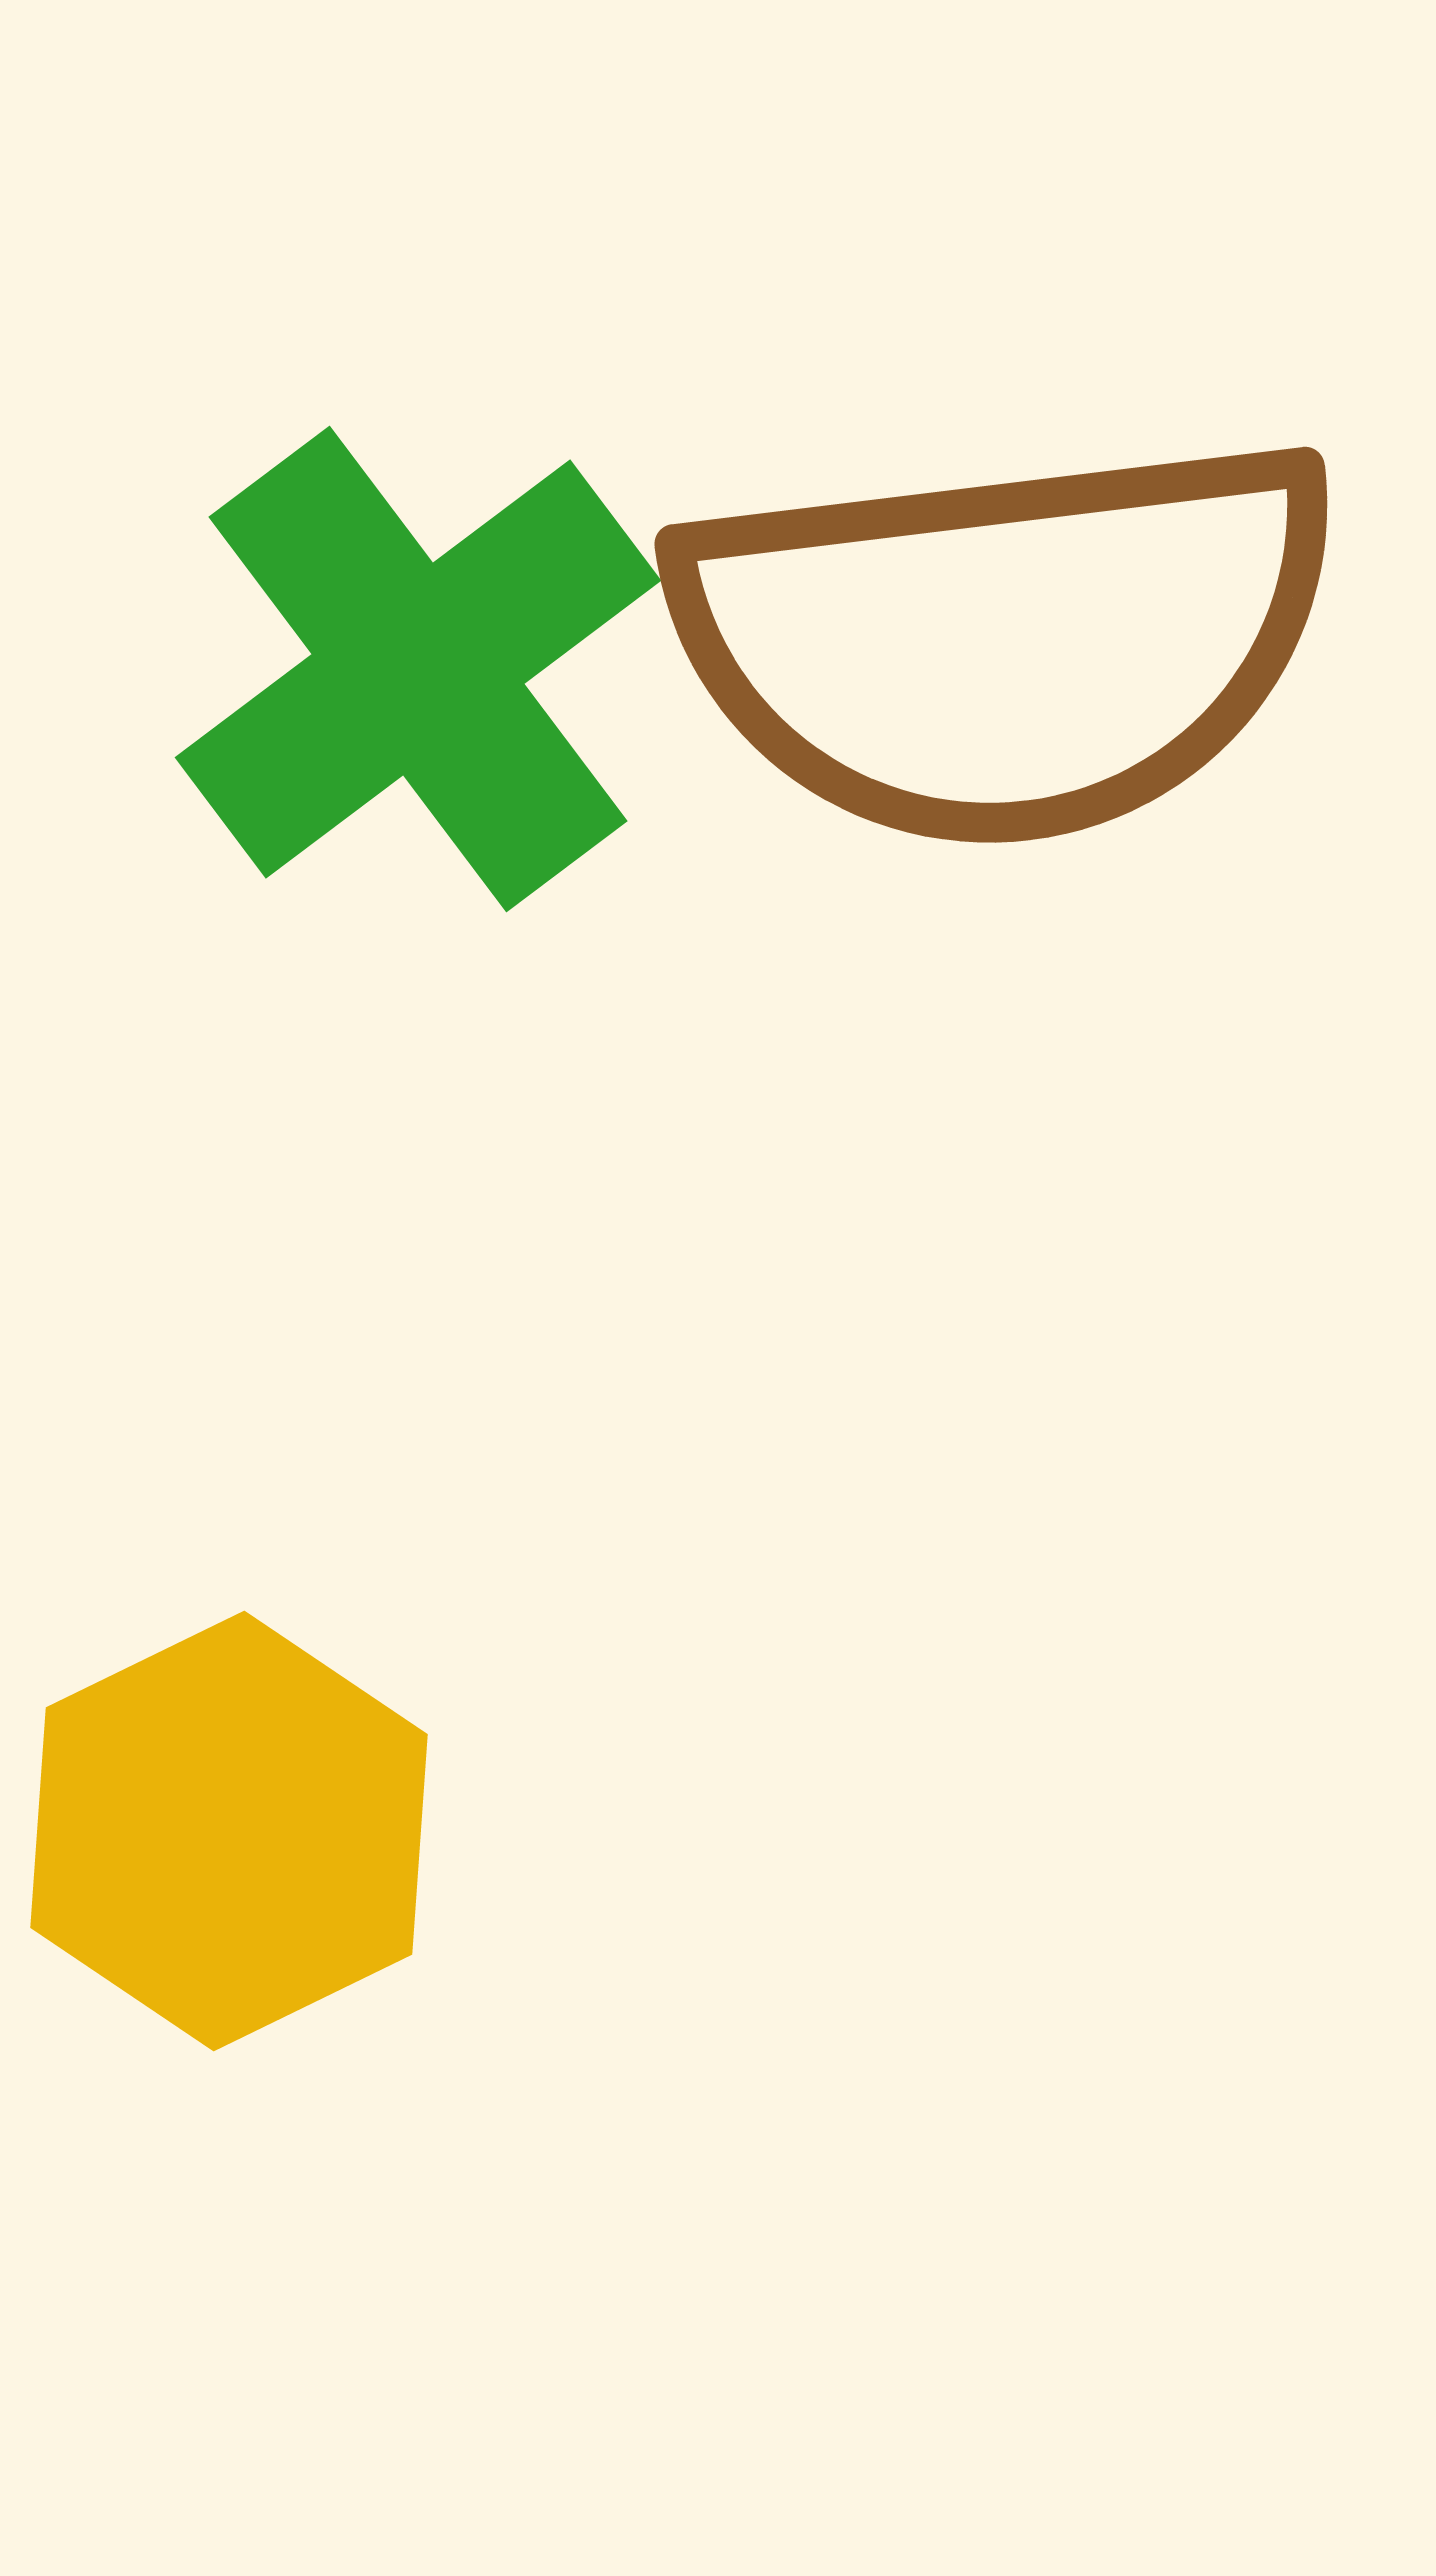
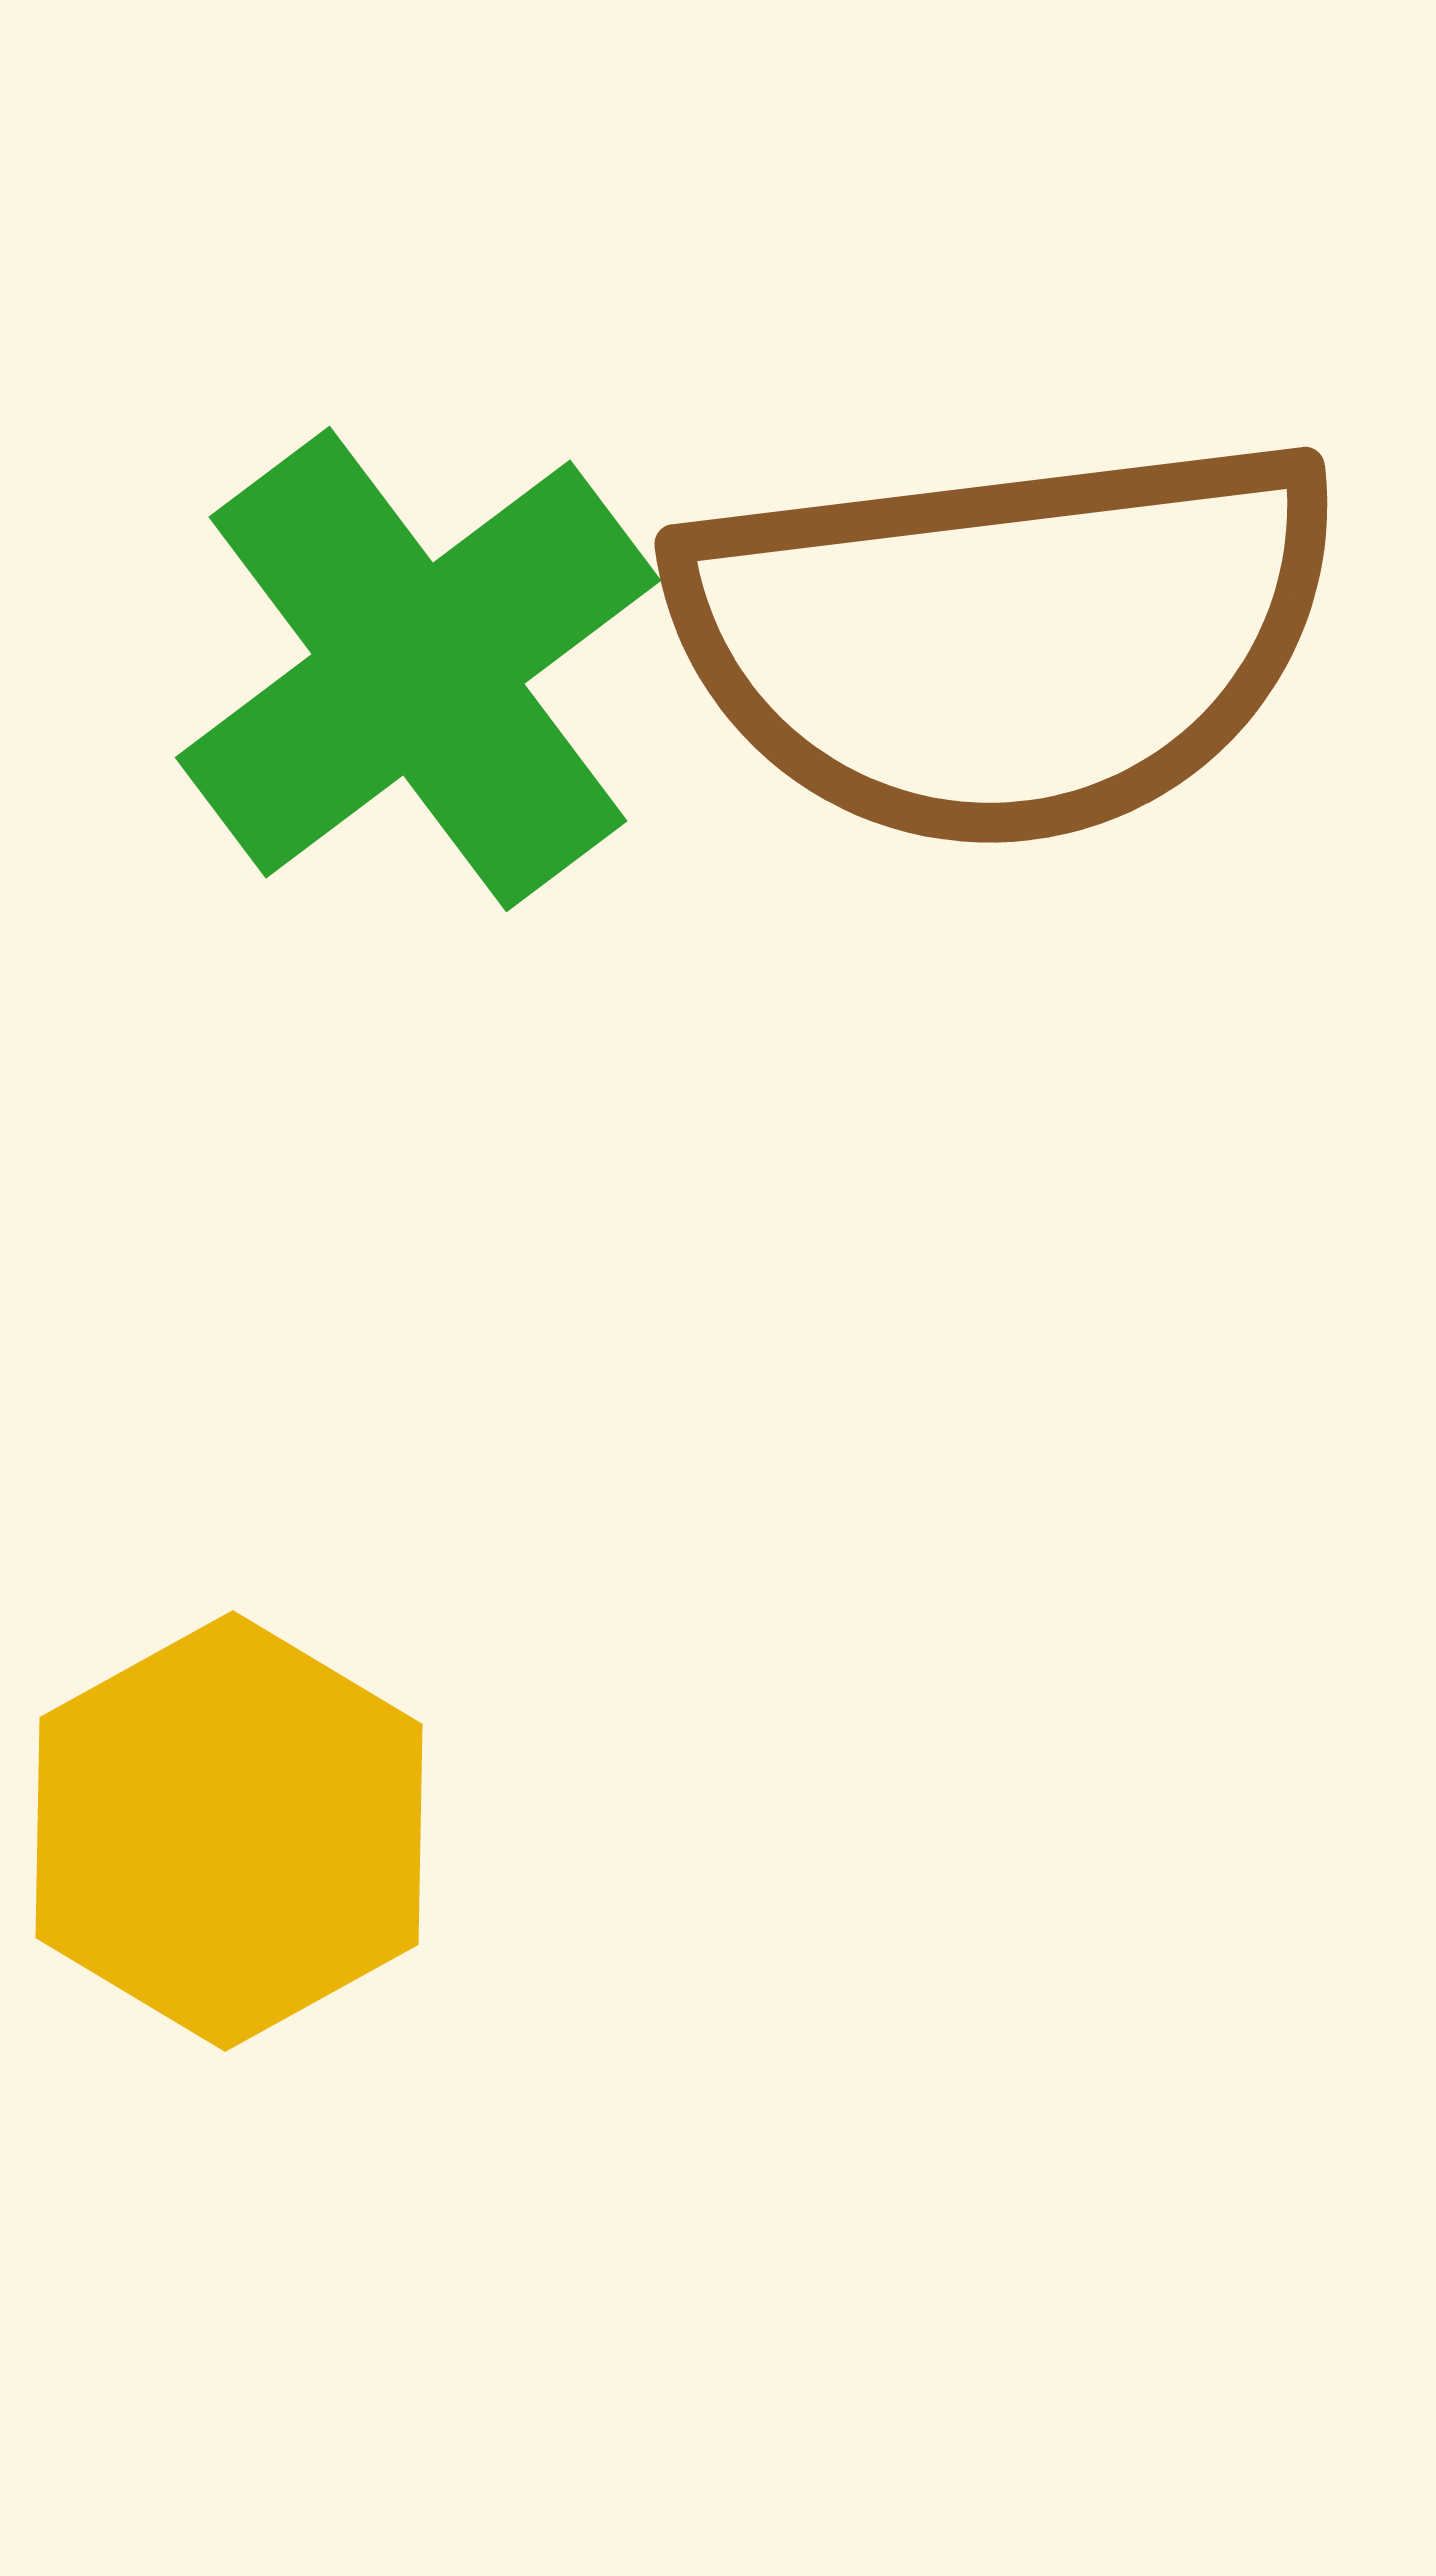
yellow hexagon: rotated 3 degrees counterclockwise
